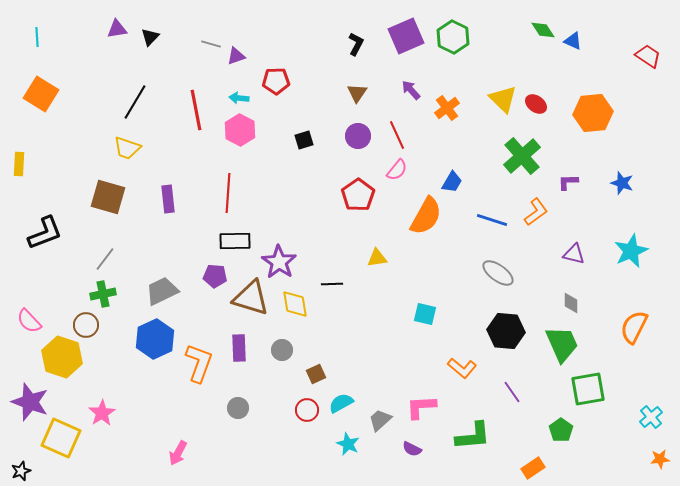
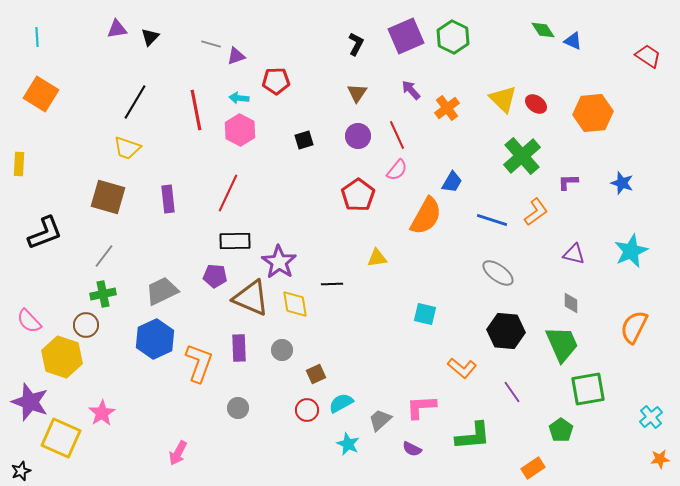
red line at (228, 193): rotated 21 degrees clockwise
gray line at (105, 259): moved 1 px left, 3 px up
brown triangle at (251, 298): rotated 6 degrees clockwise
